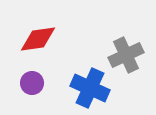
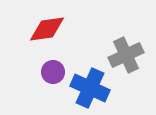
red diamond: moved 9 px right, 10 px up
purple circle: moved 21 px right, 11 px up
